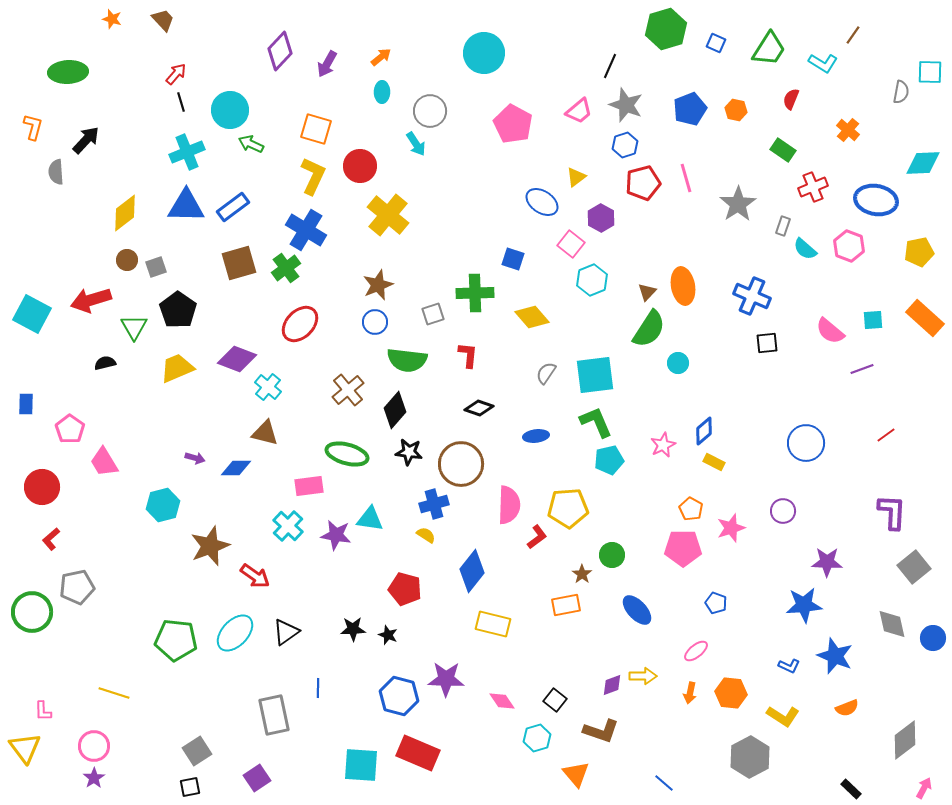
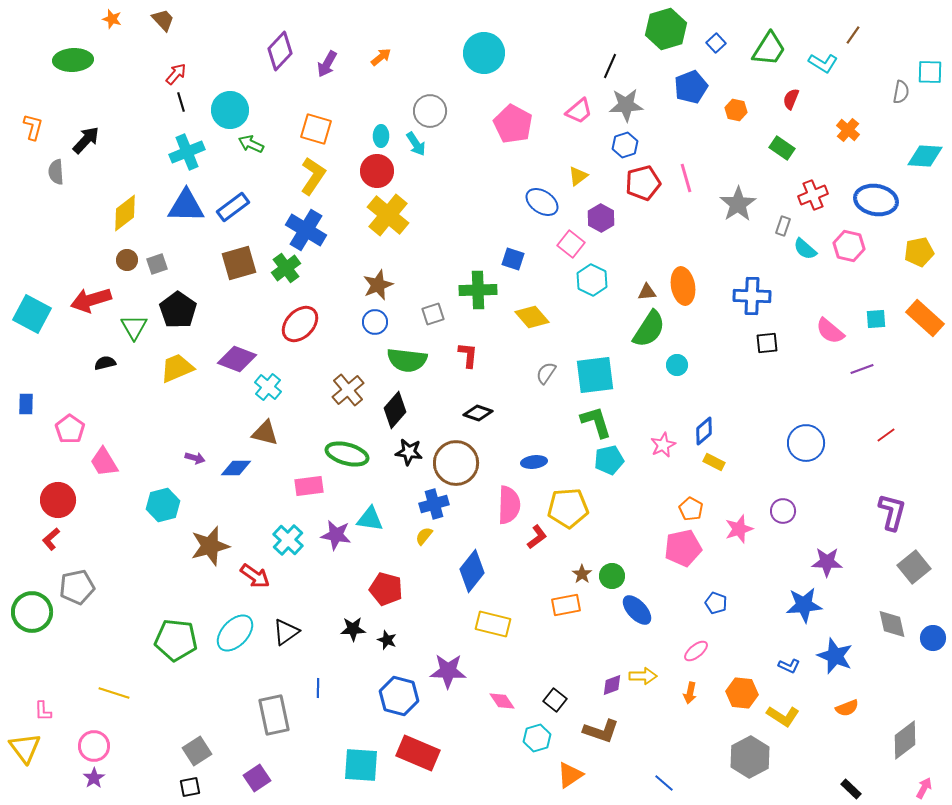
blue square at (716, 43): rotated 24 degrees clockwise
green ellipse at (68, 72): moved 5 px right, 12 px up
cyan ellipse at (382, 92): moved 1 px left, 44 px down
gray star at (626, 105): rotated 24 degrees counterclockwise
blue pentagon at (690, 109): moved 1 px right, 22 px up
green rectangle at (783, 150): moved 1 px left, 2 px up
cyan diamond at (923, 163): moved 2 px right, 7 px up; rotated 6 degrees clockwise
red circle at (360, 166): moved 17 px right, 5 px down
yellow L-shape at (313, 176): rotated 9 degrees clockwise
yellow triangle at (576, 177): moved 2 px right, 1 px up
red cross at (813, 187): moved 8 px down
pink hexagon at (849, 246): rotated 8 degrees counterclockwise
gray square at (156, 267): moved 1 px right, 3 px up
cyan hexagon at (592, 280): rotated 12 degrees counterclockwise
brown triangle at (647, 292): rotated 42 degrees clockwise
green cross at (475, 293): moved 3 px right, 3 px up
blue cross at (752, 296): rotated 21 degrees counterclockwise
cyan square at (873, 320): moved 3 px right, 1 px up
cyan circle at (678, 363): moved 1 px left, 2 px down
black diamond at (479, 408): moved 1 px left, 5 px down
green L-shape at (596, 422): rotated 6 degrees clockwise
blue ellipse at (536, 436): moved 2 px left, 26 px down
brown circle at (461, 464): moved 5 px left, 1 px up
red circle at (42, 487): moved 16 px right, 13 px down
purple L-shape at (892, 512): rotated 12 degrees clockwise
cyan cross at (288, 526): moved 14 px down
pink star at (731, 528): moved 8 px right, 1 px down
yellow semicircle at (426, 535): moved 2 px left, 1 px down; rotated 84 degrees counterclockwise
brown star at (210, 546): rotated 6 degrees clockwise
pink pentagon at (683, 548): rotated 12 degrees counterclockwise
green circle at (612, 555): moved 21 px down
red pentagon at (405, 589): moved 19 px left
black star at (388, 635): moved 1 px left, 5 px down
purple star at (446, 679): moved 2 px right, 8 px up
orange hexagon at (731, 693): moved 11 px right
orange triangle at (576, 774): moved 6 px left, 1 px down; rotated 36 degrees clockwise
